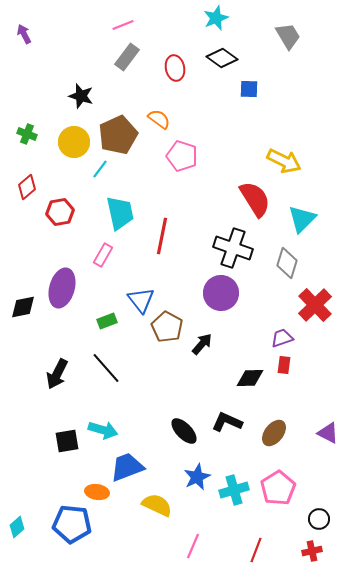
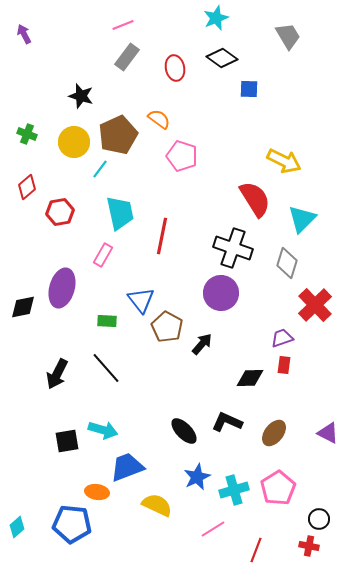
green rectangle at (107, 321): rotated 24 degrees clockwise
pink line at (193, 546): moved 20 px right, 17 px up; rotated 35 degrees clockwise
red cross at (312, 551): moved 3 px left, 5 px up; rotated 24 degrees clockwise
